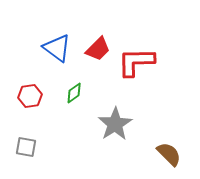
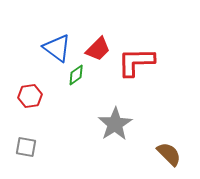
green diamond: moved 2 px right, 18 px up
